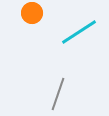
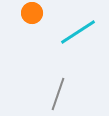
cyan line: moved 1 px left
